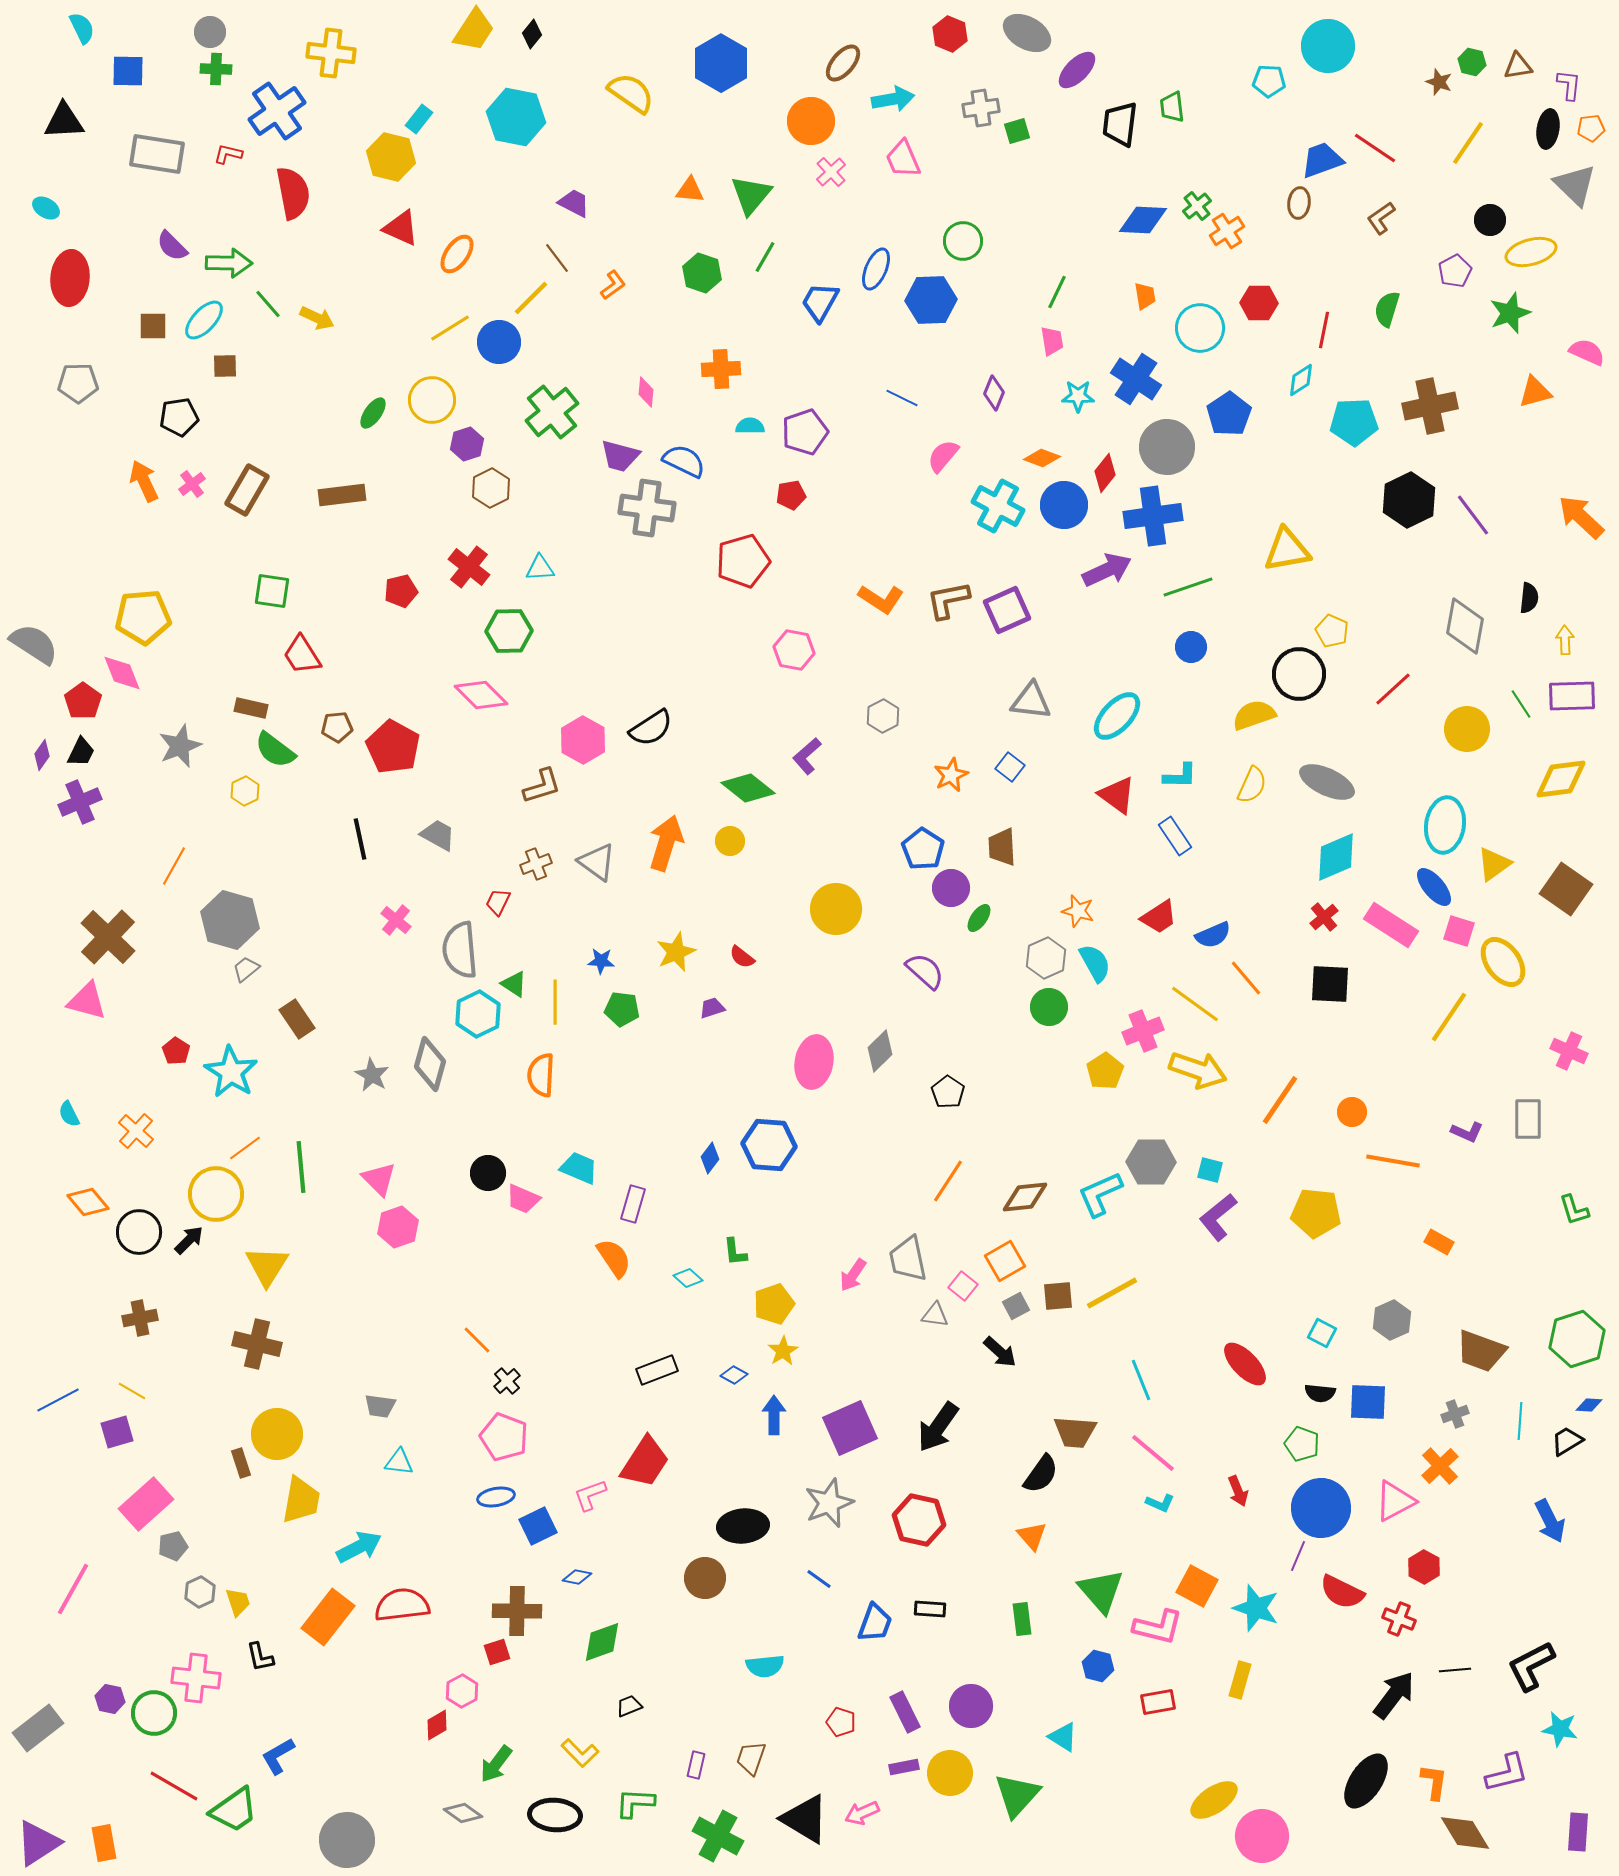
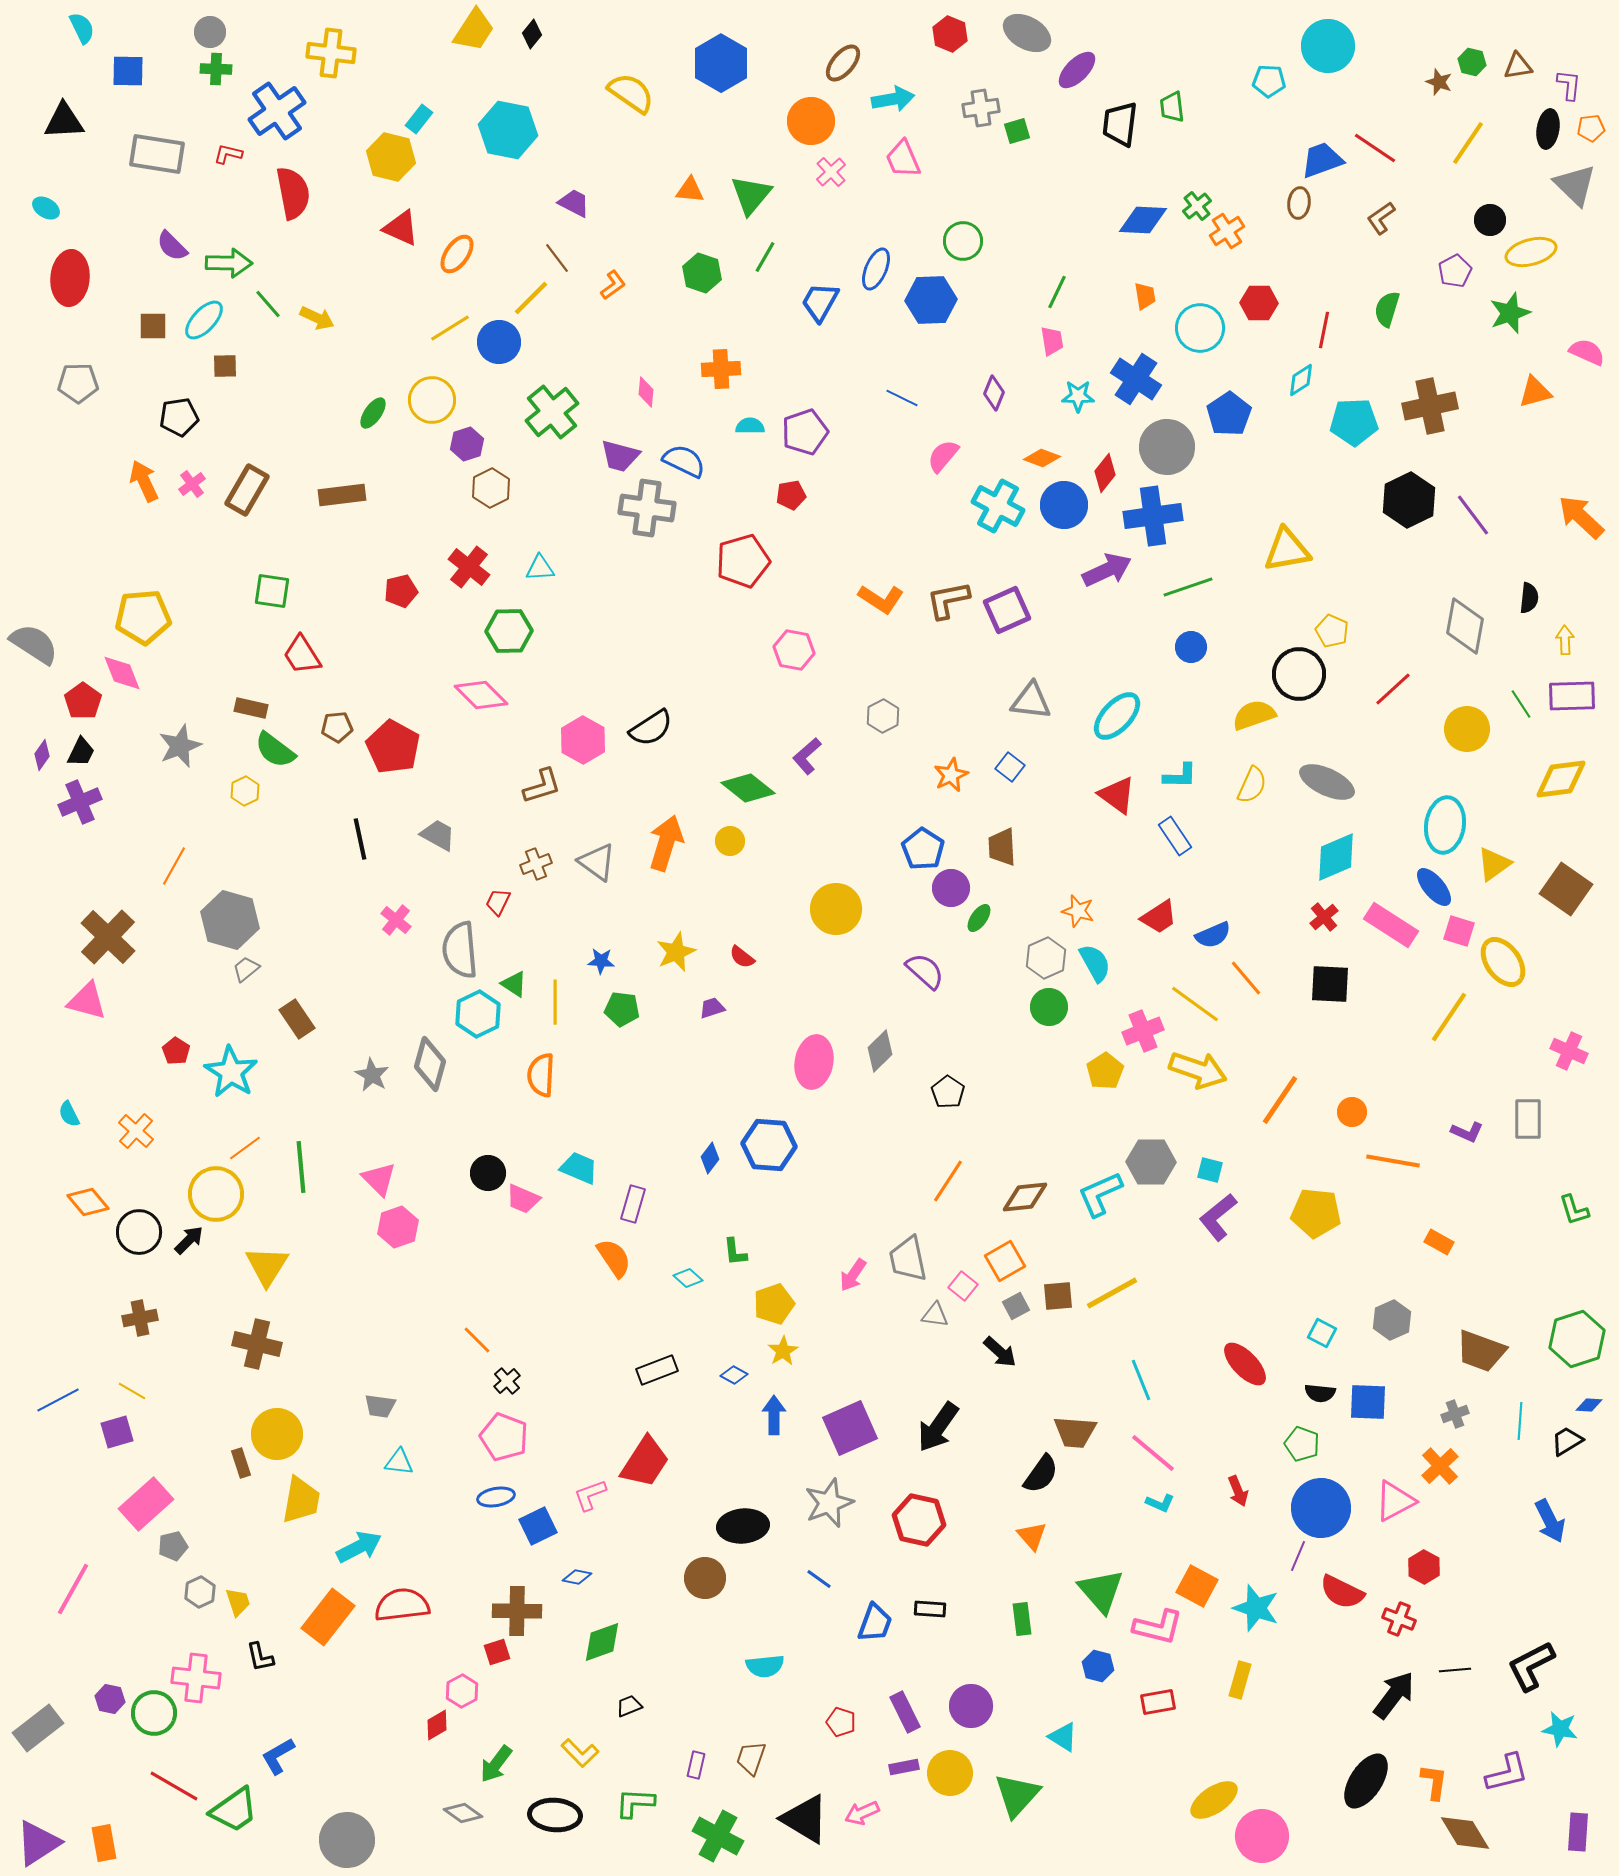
cyan hexagon at (516, 117): moved 8 px left, 13 px down
